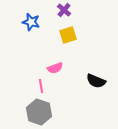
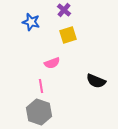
pink semicircle: moved 3 px left, 5 px up
